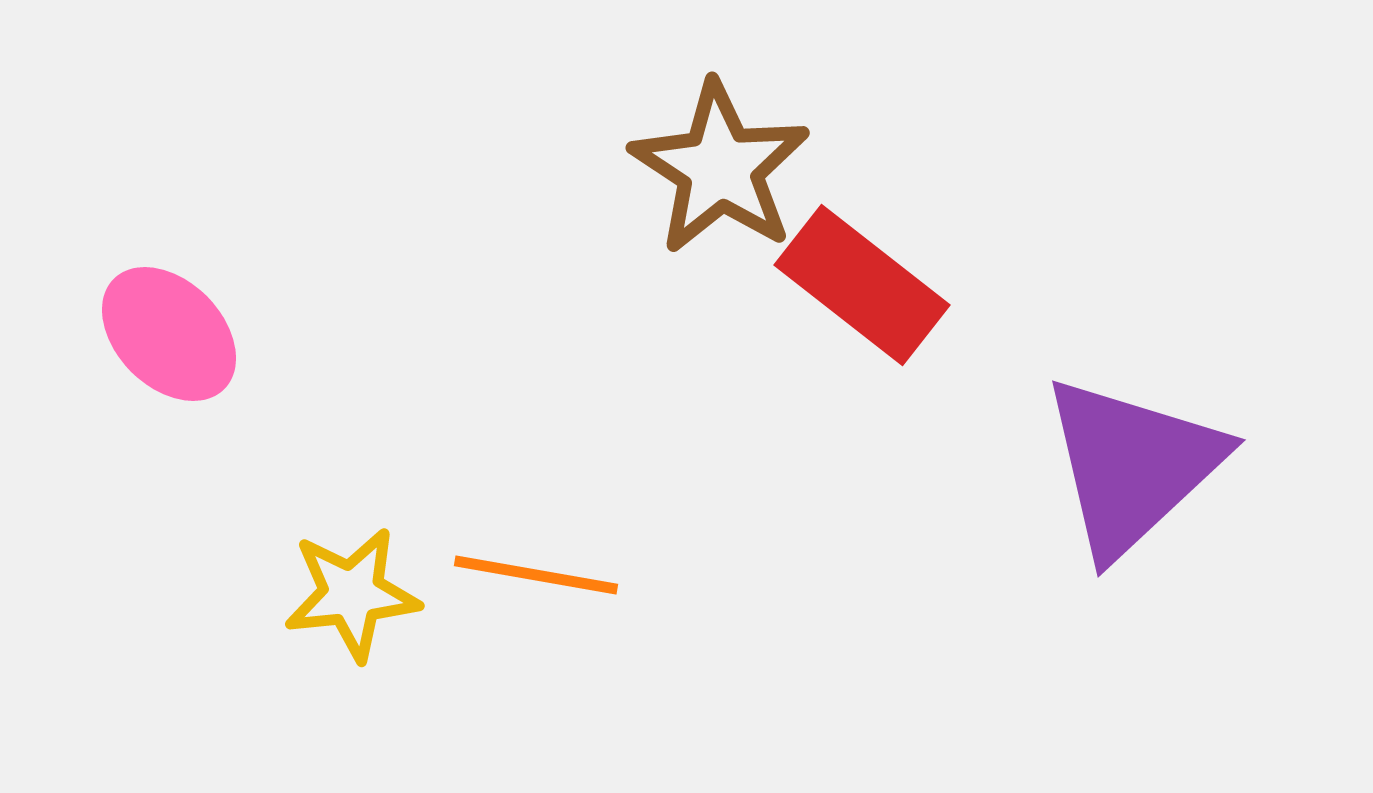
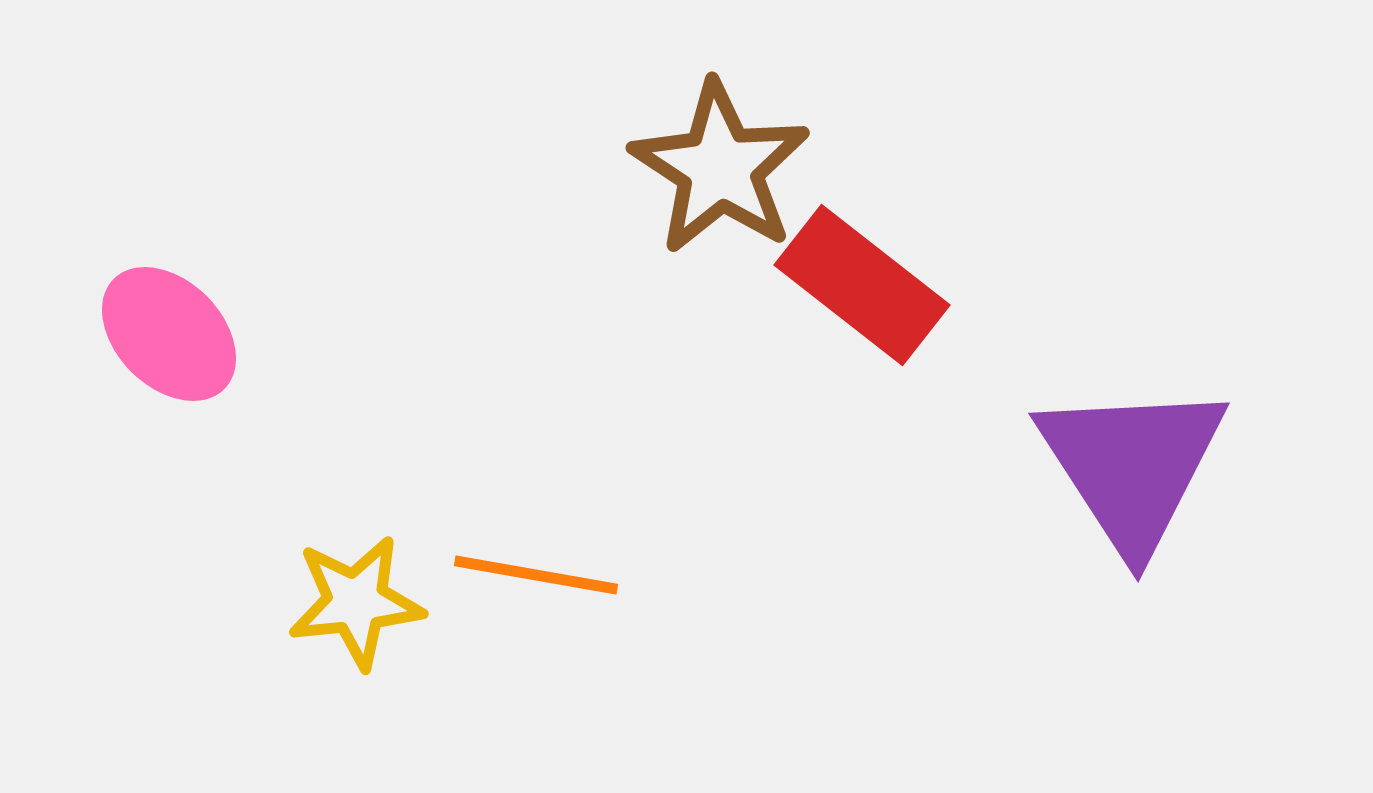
purple triangle: rotated 20 degrees counterclockwise
yellow star: moved 4 px right, 8 px down
